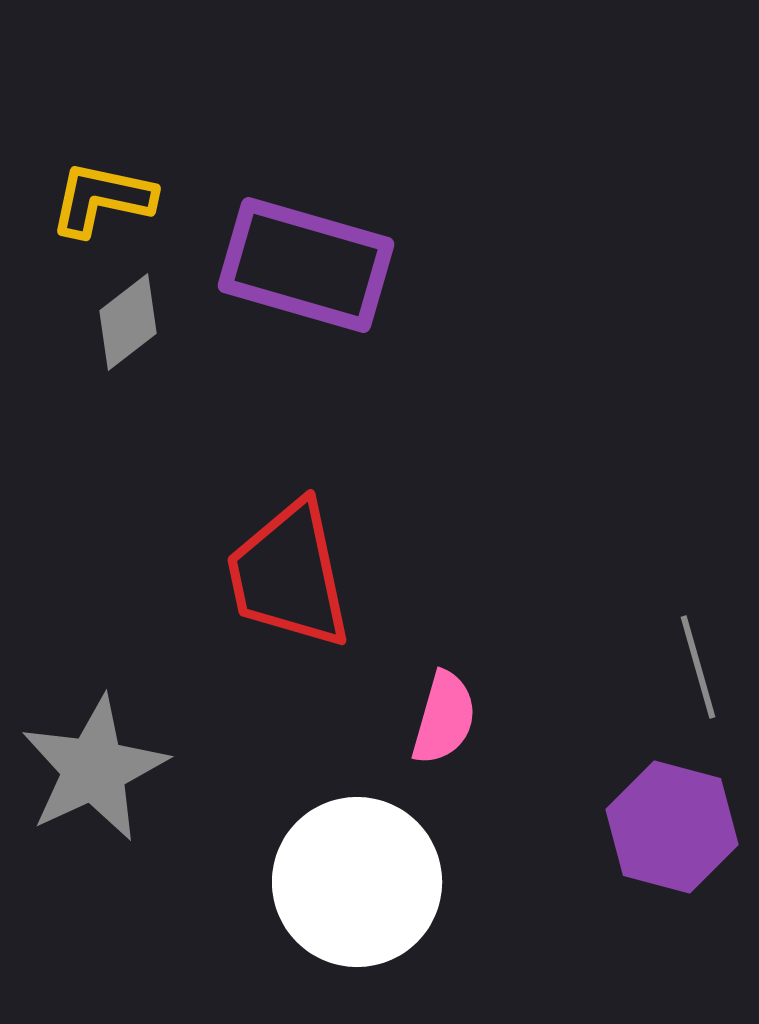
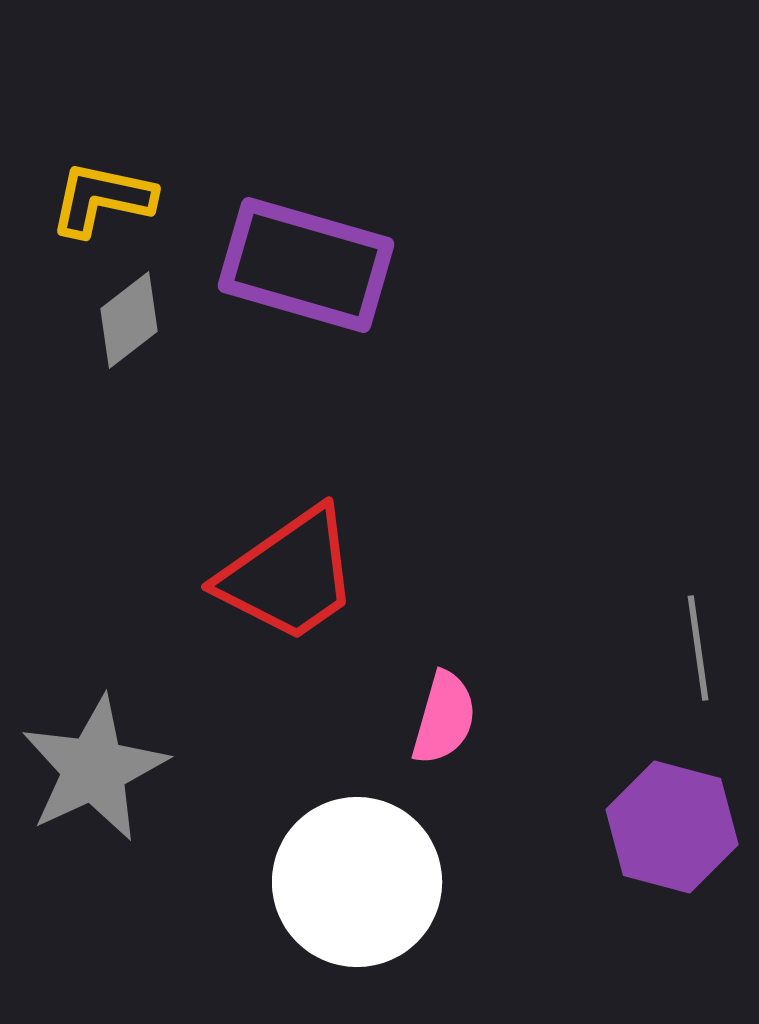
gray diamond: moved 1 px right, 2 px up
red trapezoid: rotated 113 degrees counterclockwise
gray line: moved 19 px up; rotated 8 degrees clockwise
